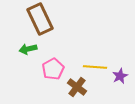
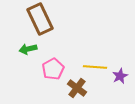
brown cross: moved 1 px down
